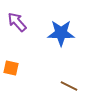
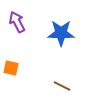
purple arrow: rotated 15 degrees clockwise
brown line: moved 7 px left
